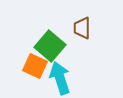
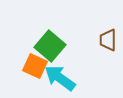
brown trapezoid: moved 26 px right, 12 px down
cyan arrow: rotated 36 degrees counterclockwise
